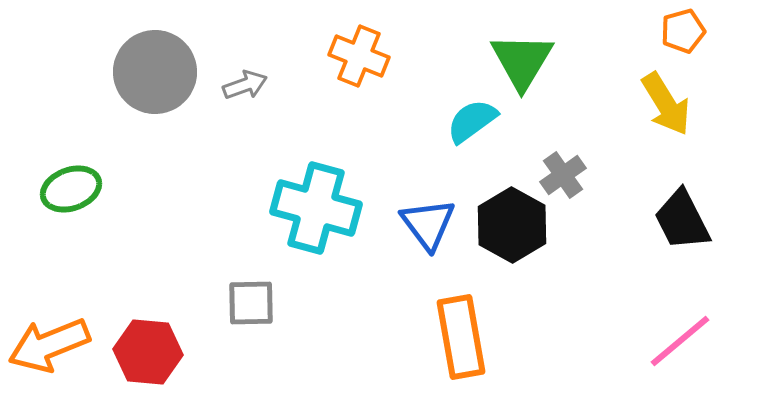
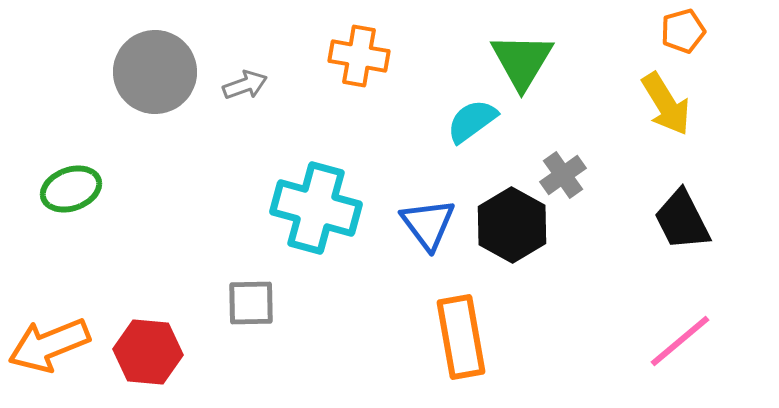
orange cross: rotated 12 degrees counterclockwise
